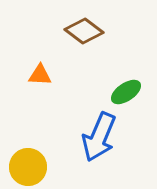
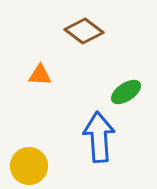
blue arrow: rotated 153 degrees clockwise
yellow circle: moved 1 px right, 1 px up
